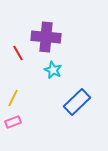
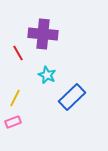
purple cross: moved 3 px left, 3 px up
cyan star: moved 6 px left, 5 px down
yellow line: moved 2 px right
blue rectangle: moved 5 px left, 5 px up
